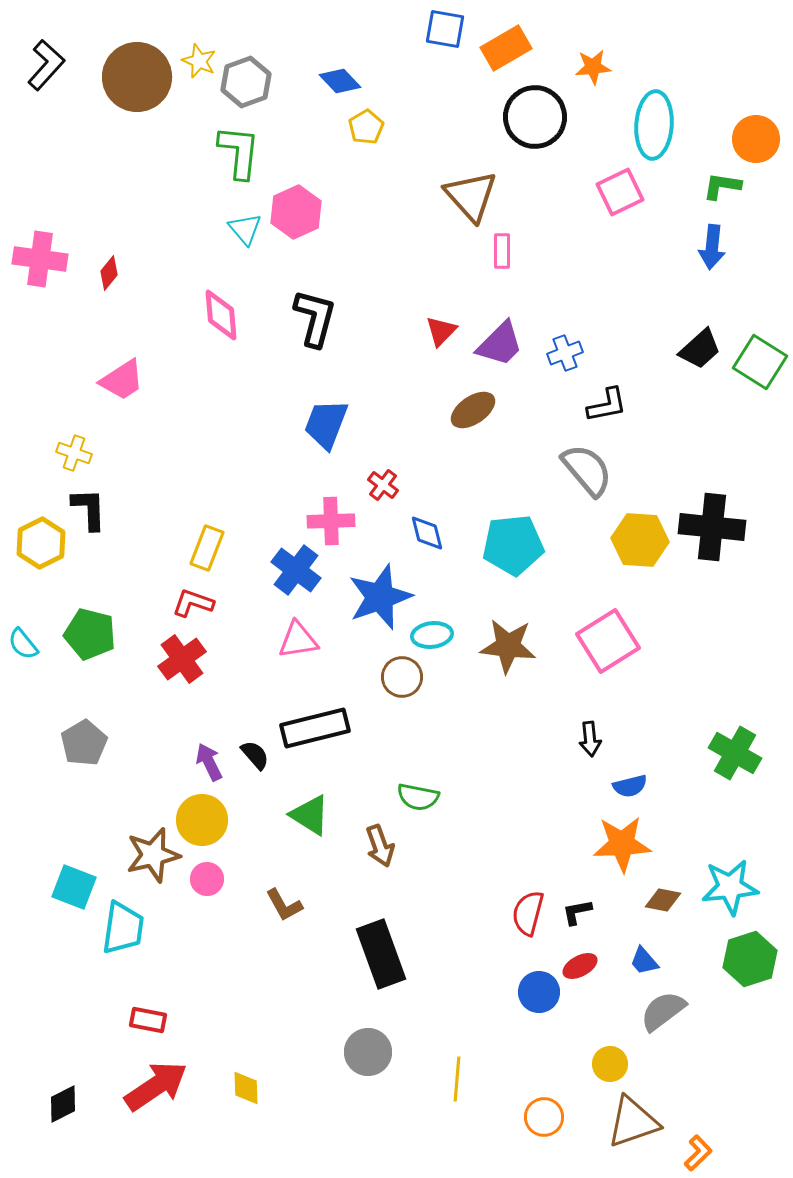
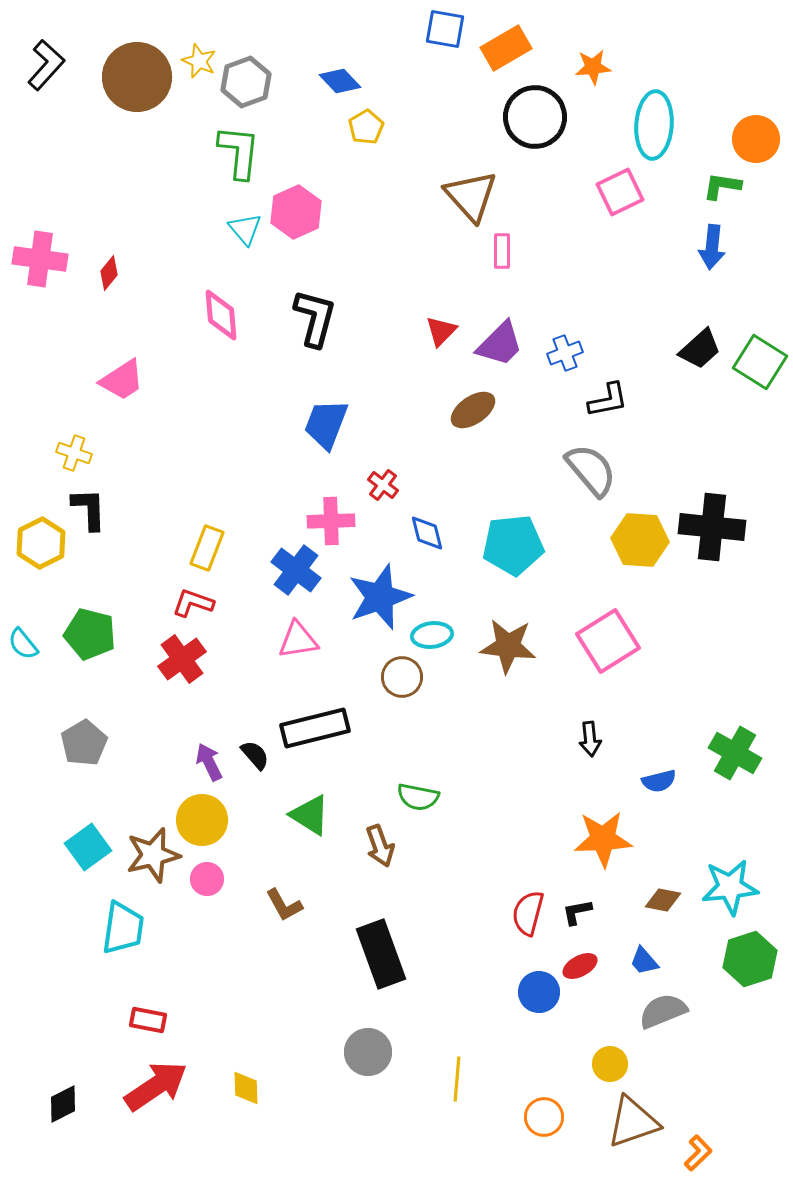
black L-shape at (607, 405): moved 1 px right, 5 px up
gray semicircle at (587, 470): moved 4 px right
blue semicircle at (630, 786): moved 29 px right, 5 px up
orange star at (622, 844): moved 19 px left, 5 px up
cyan square at (74, 887): moved 14 px right, 40 px up; rotated 33 degrees clockwise
gray semicircle at (663, 1011): rotated 15 degrees clockwise
